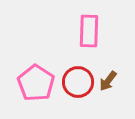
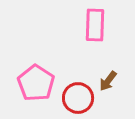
pink rectangle: moved 6 px right, 6 px up
red circle: moved 16 px down
